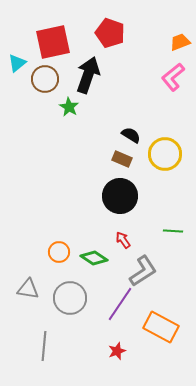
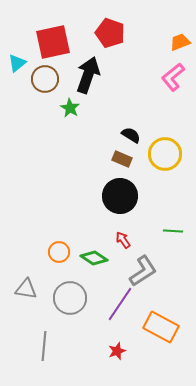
green star: moved 1 px right, 1 px down
gray triangle: moved 2 px left
